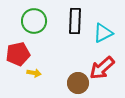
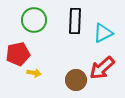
green circle: moved 1 px up
brown circle: moved 2 px left, 3 px up
